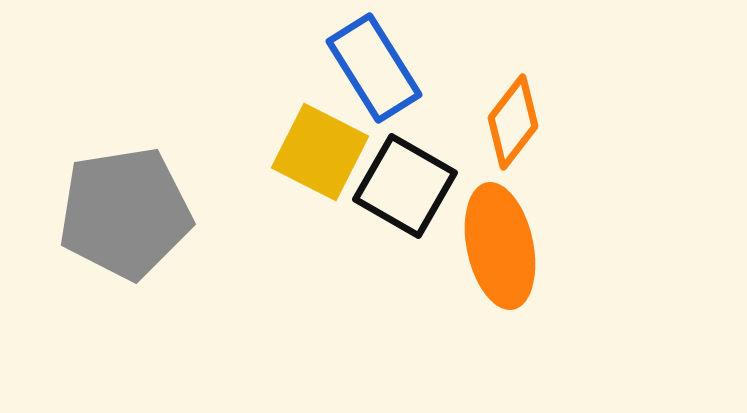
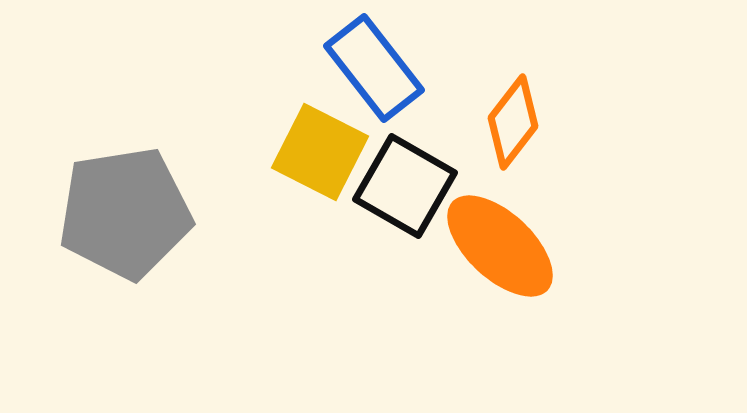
blue rectangle: rotated 6 degrees counterclockwise
orange ellipse: rotated 35 degrees counterclockwise
